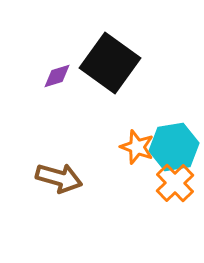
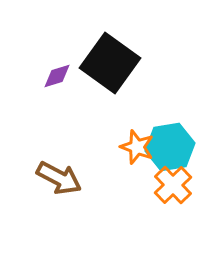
cyan hexagon: moved 4 px left
brown arrow: rotated 12 degrees clockwise
orange cross: moved 2 px left, 2 px down
